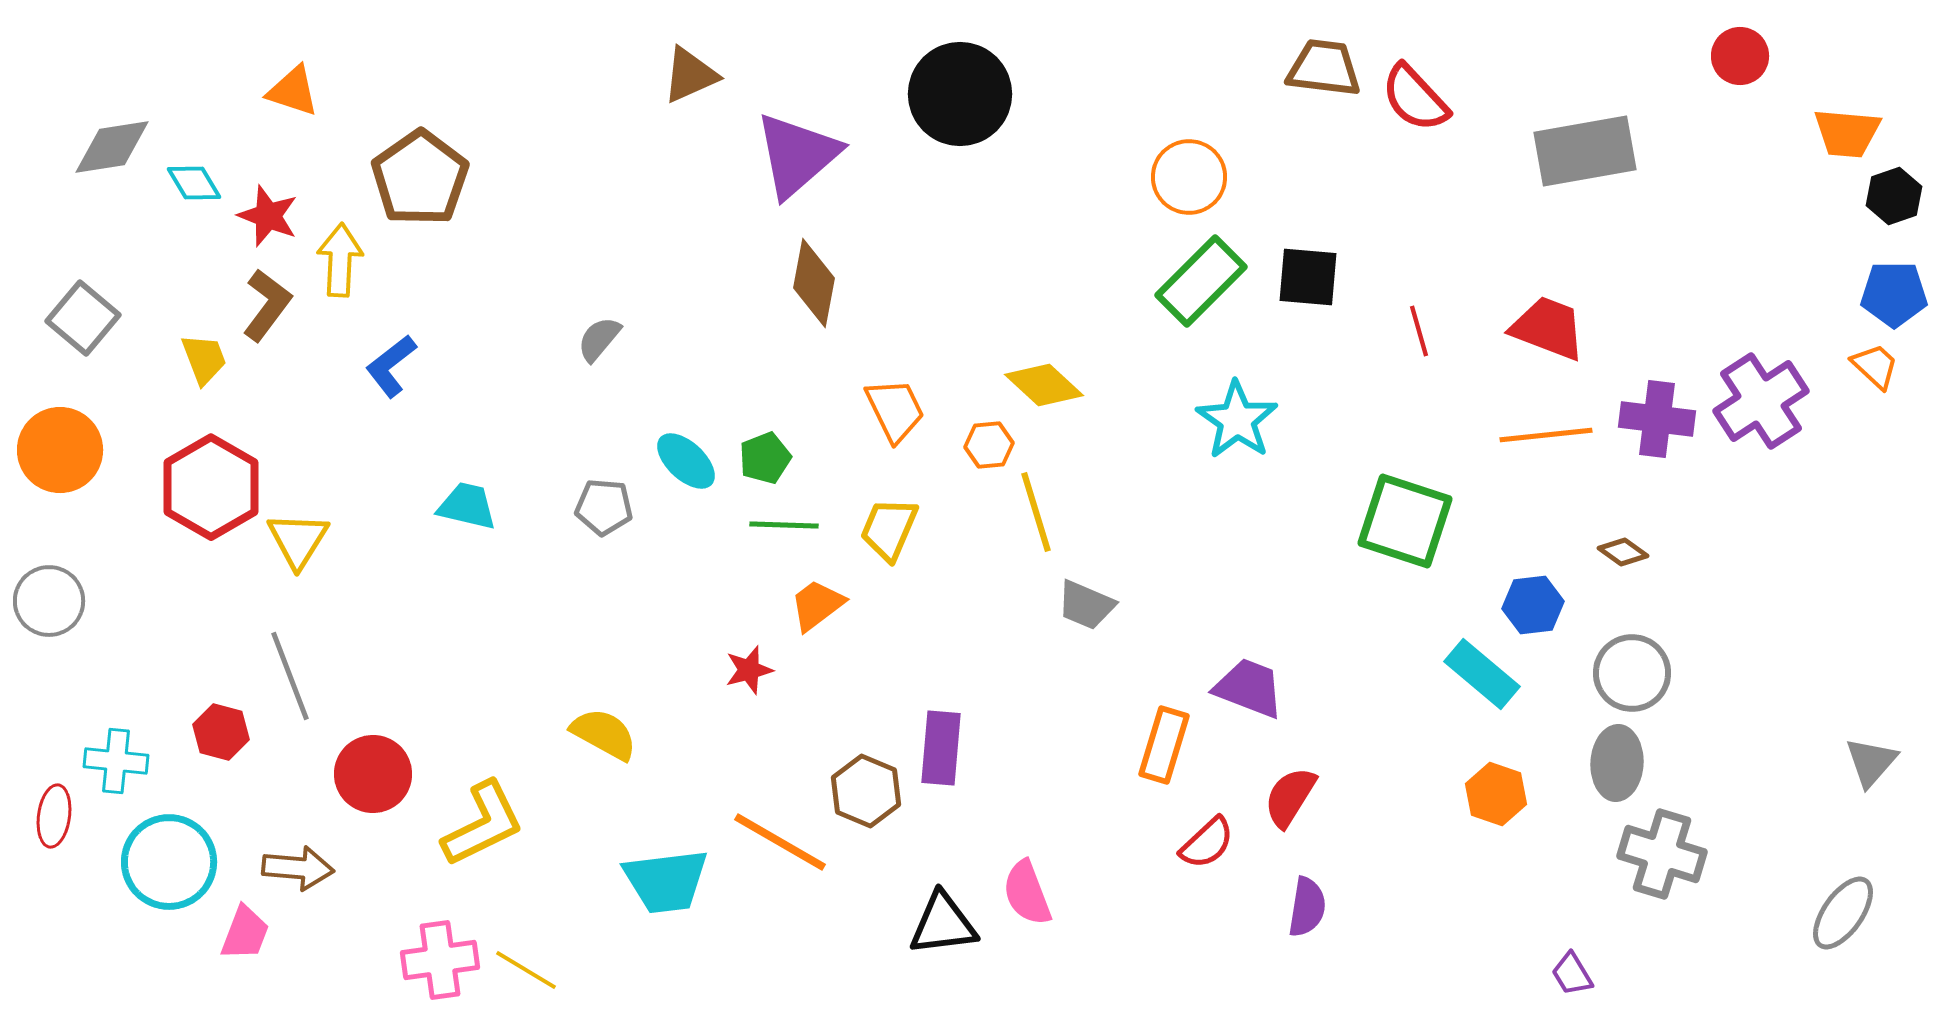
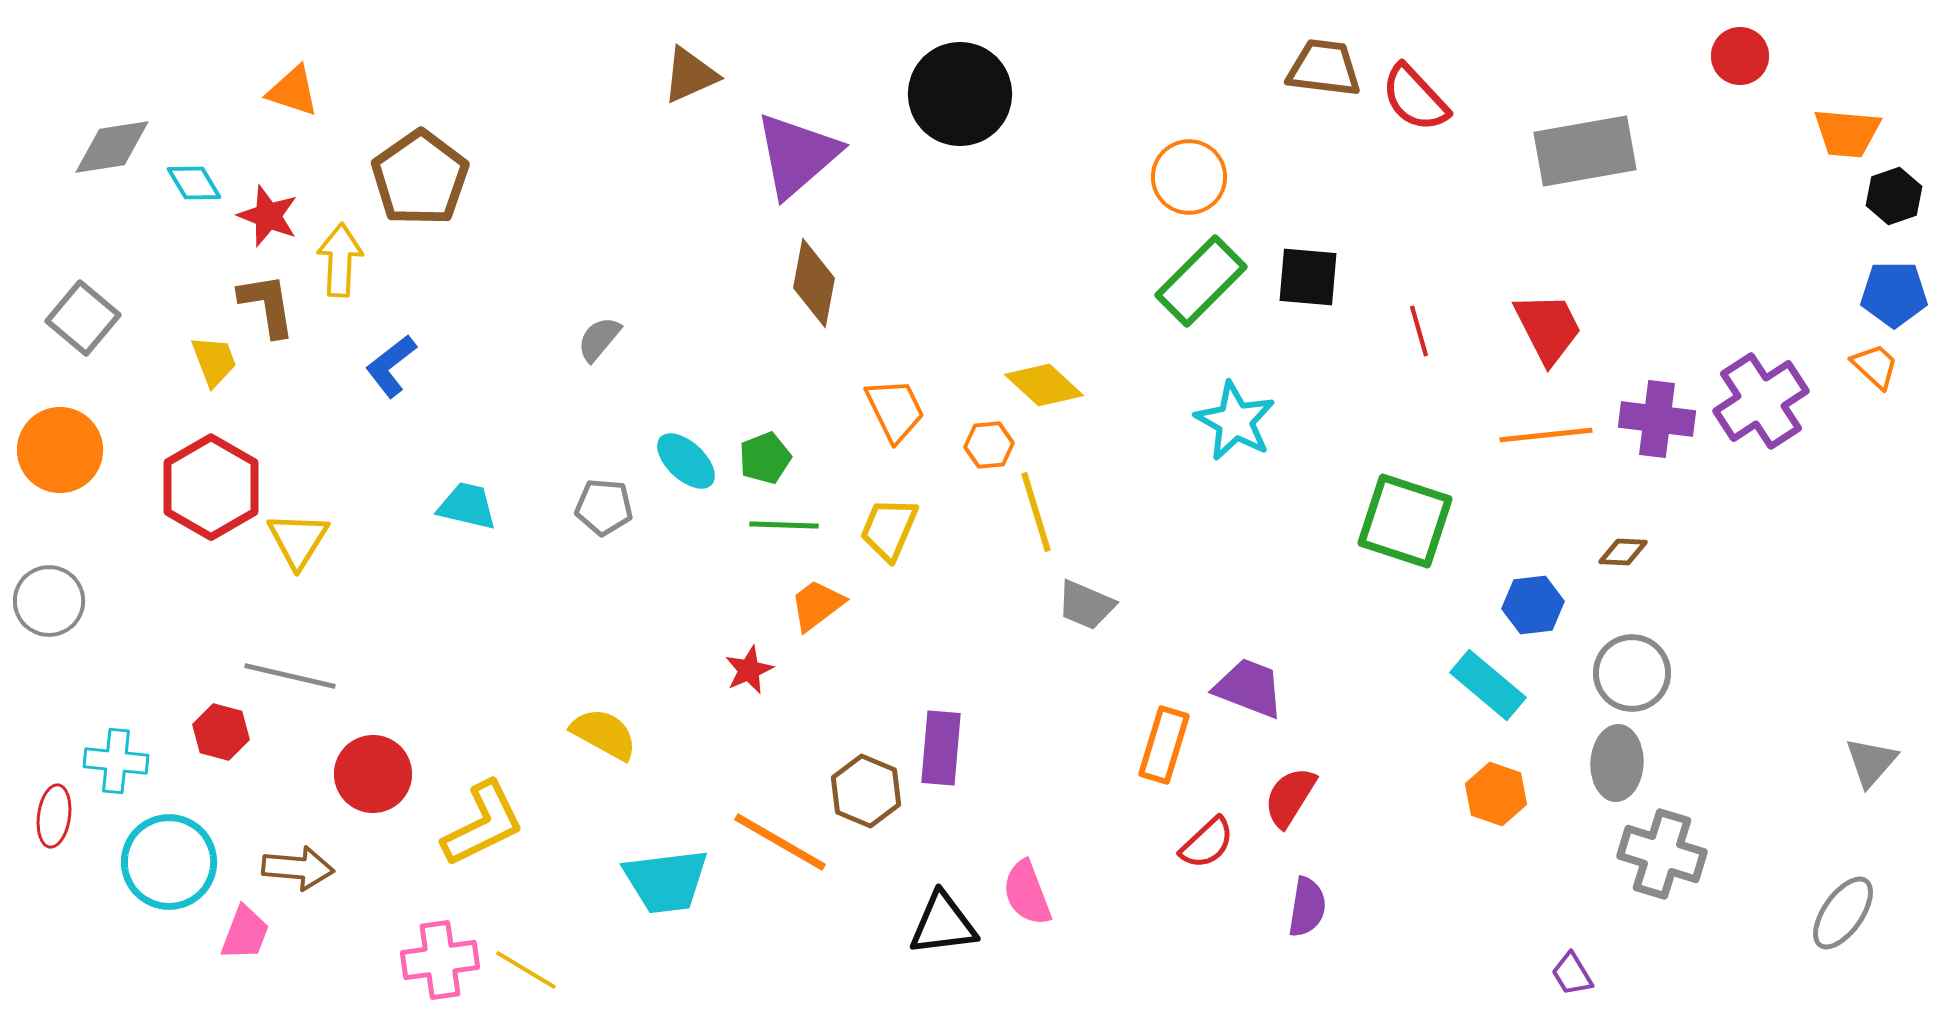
brown L-shape at (267, 305): rotated 46 degrees counterclockwise
red trapezoid at (1548, 328): rotated 42 degrees clockwise
yellow trapezoid at (204, 359): moved 10 px right, 2 px down
cyan star at (1237, 420): moved 2 px left, 1 px down; rotated 6 degrees counterclockwise
brown diamond at (1623, 552): rotated 33 degrees counterclockwise
red star at (749, 670): rotated 9 degrees counterclockwise
cyan rectangle at (1482, 674): moved 6 px right, 11 px down
gray line at (290, 676): rotated 56 degrees counterclockwise
